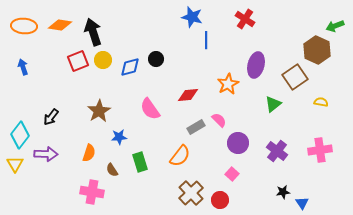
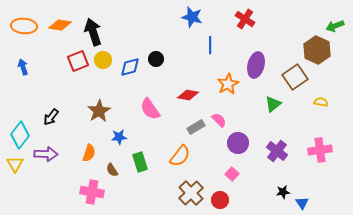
blue line at (206, 40): moved 4 px right, 5 px down
red diamond at (188, 95): rotated 15 degrees clockwise
